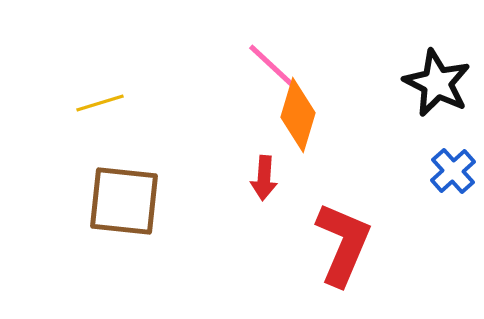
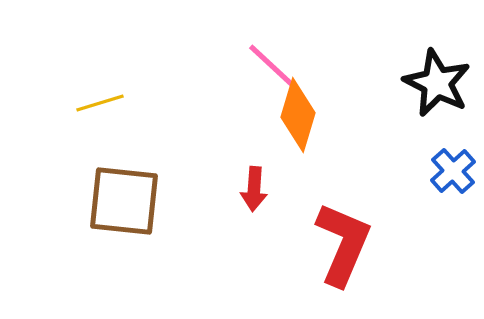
red arrow: moved 10 px left, 11 px down
